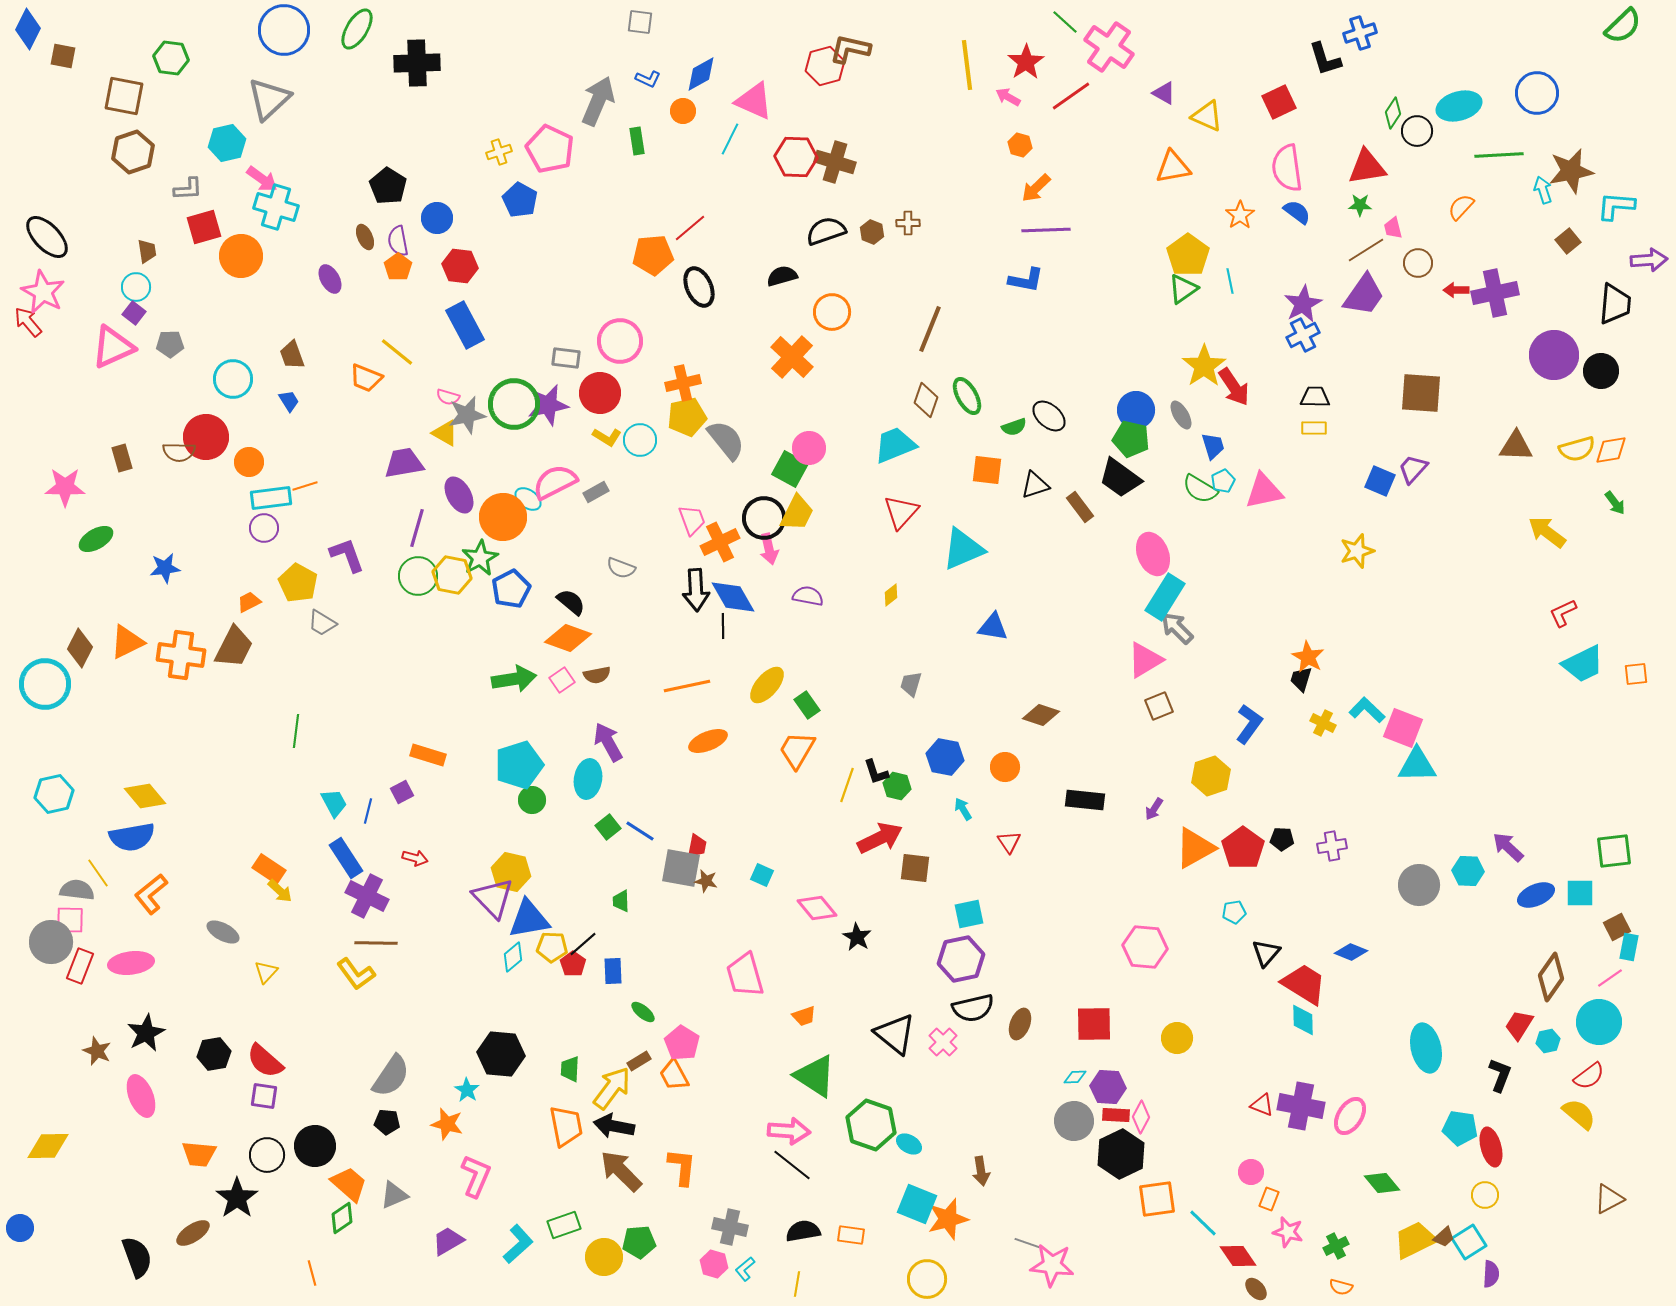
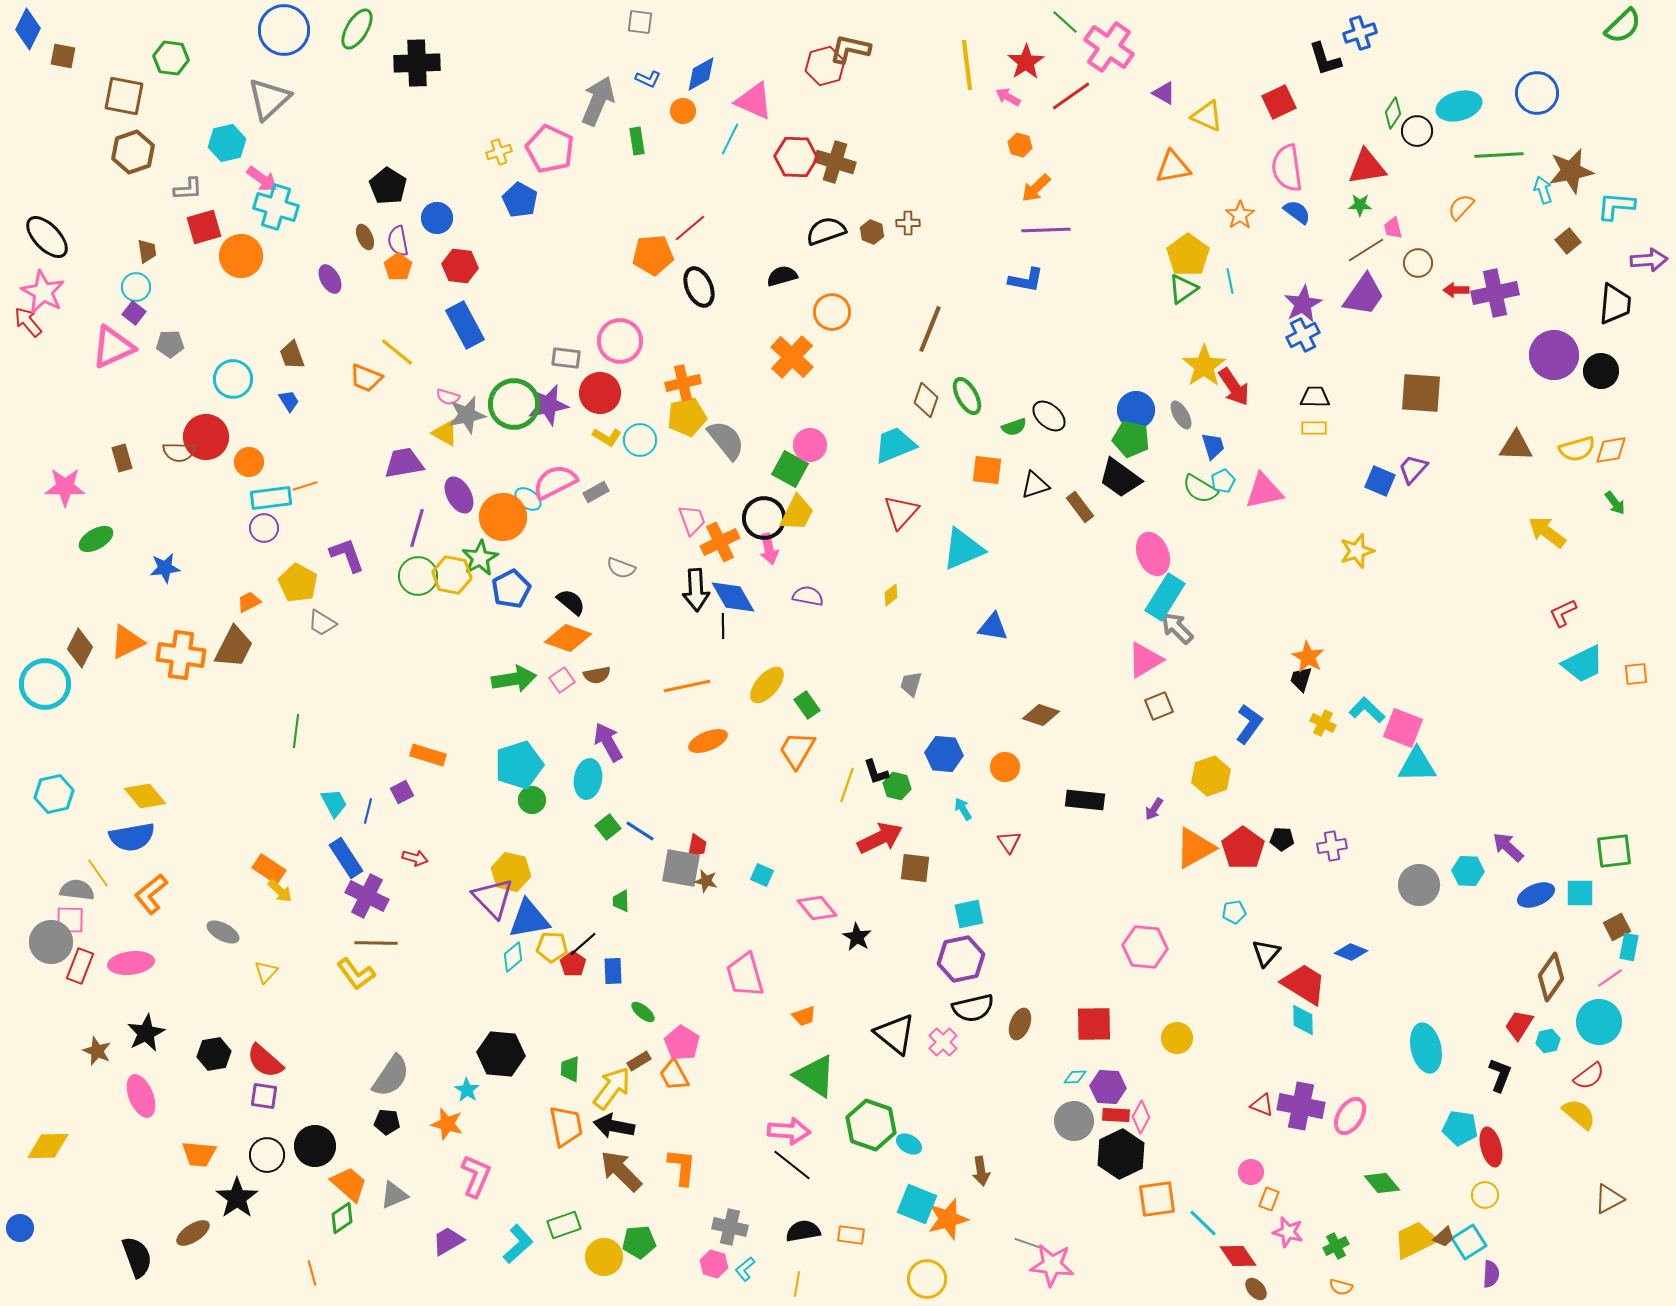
pink circle at (809, 448): moved 1 px right, 3 px up
blue hexagon at (945, 757): moved 1 px left, 3 px up; rotated 6 degrees counterclockwise
